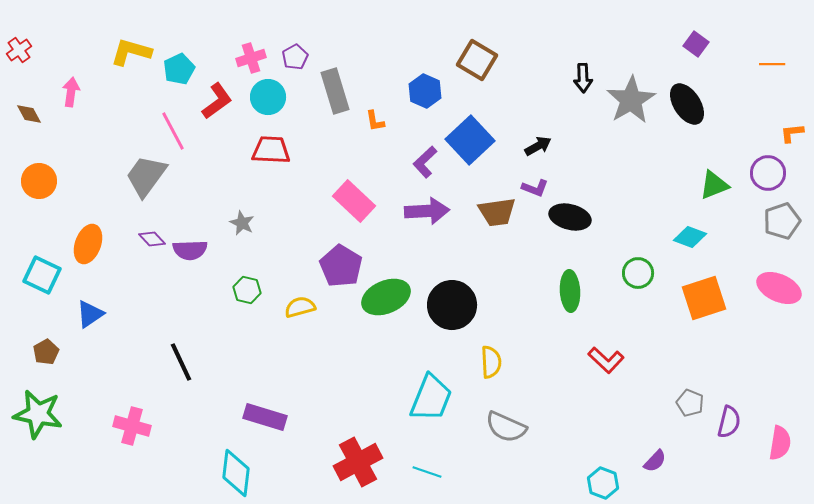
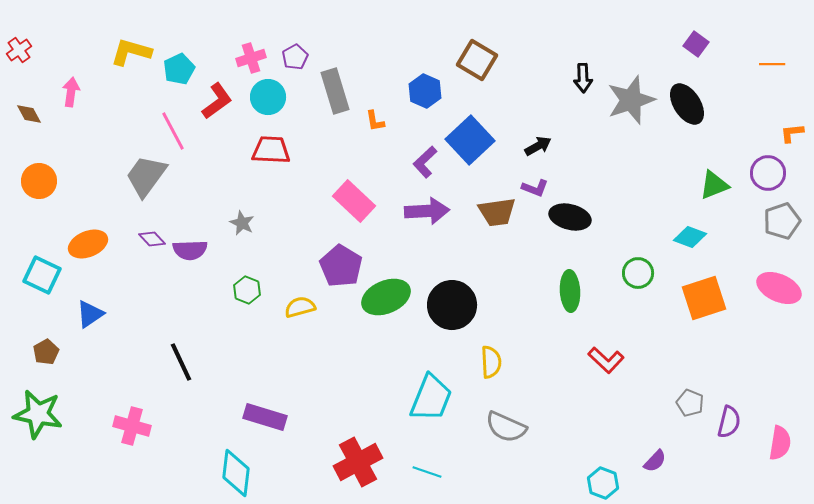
gray star at (631, 100): rotated 12 degrees clockwise
orange ellipse at (88, 244): rotated 48 degrees clockwise
green hexagon at (247, 290): rotated 8 degrees clockwise
